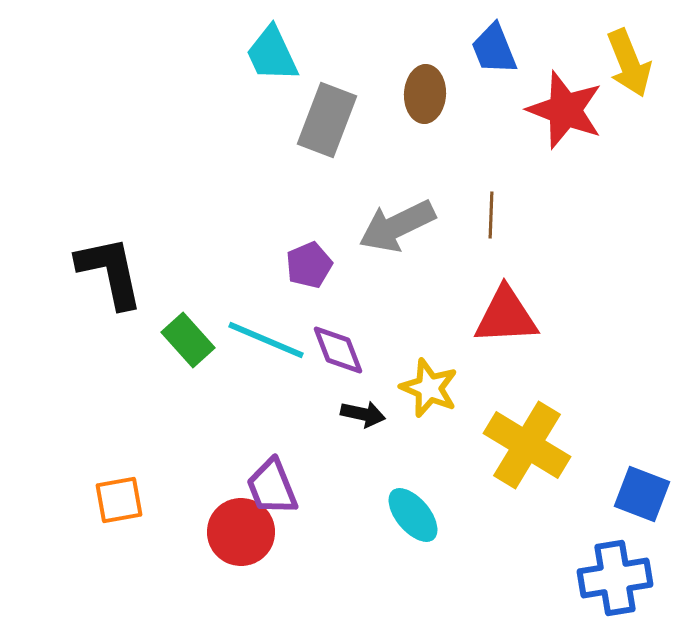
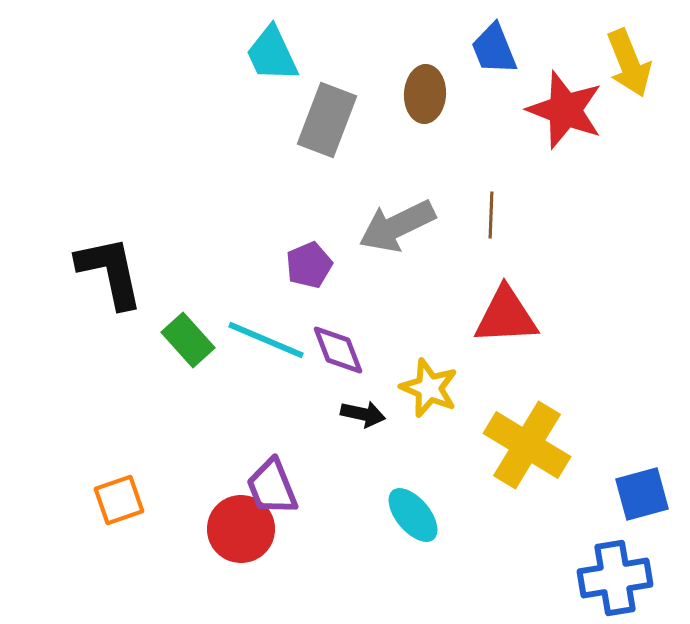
blue square: rotated 36 degrees counterclockwise
orange square: rotated 9 degrees counterclockwise
red circle: moved 3 px up
